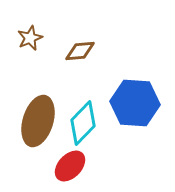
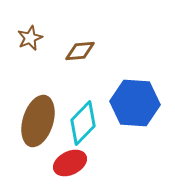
red ellipse: moved 3 px up; rotated 20 degrees clockwise
